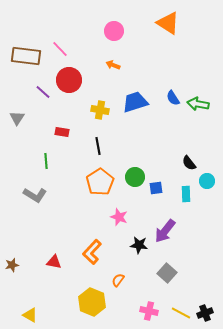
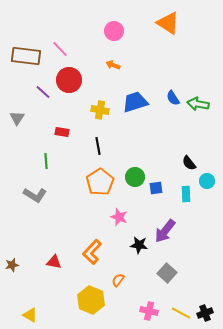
yellow hexagon: moved 1 px left, 2 px up
